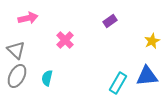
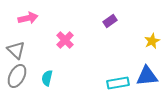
cyan rectangle: rotated 50 degrees clockwise
